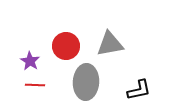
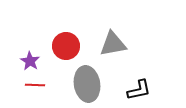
gray triangle: moved 3 px right
gray ellipse: moved 1 px right, 2 px down; rotated 12 degrees counterclockwise
